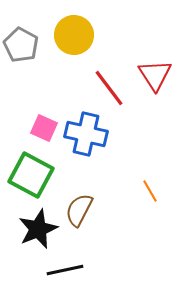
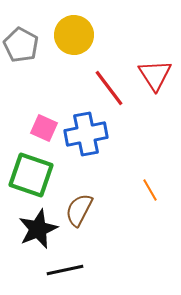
blue cross: rotated 24 degrees counterclockwise
green square: rotated 9 degrees counterclockwise
orange line: moved 1 px up
